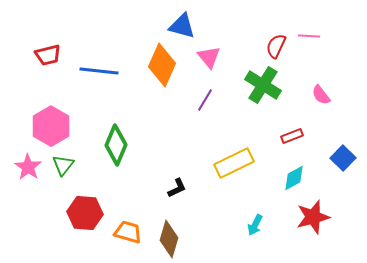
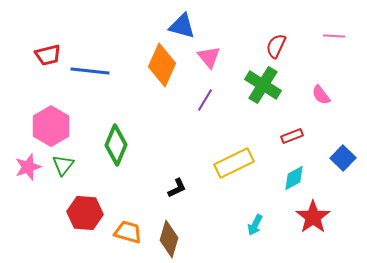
pink line: moved 25 px right
blue line: moved 9 px left
pink star: rotated 20 degrees clockwise
red star: rotated 20 degrees counterclockwise
